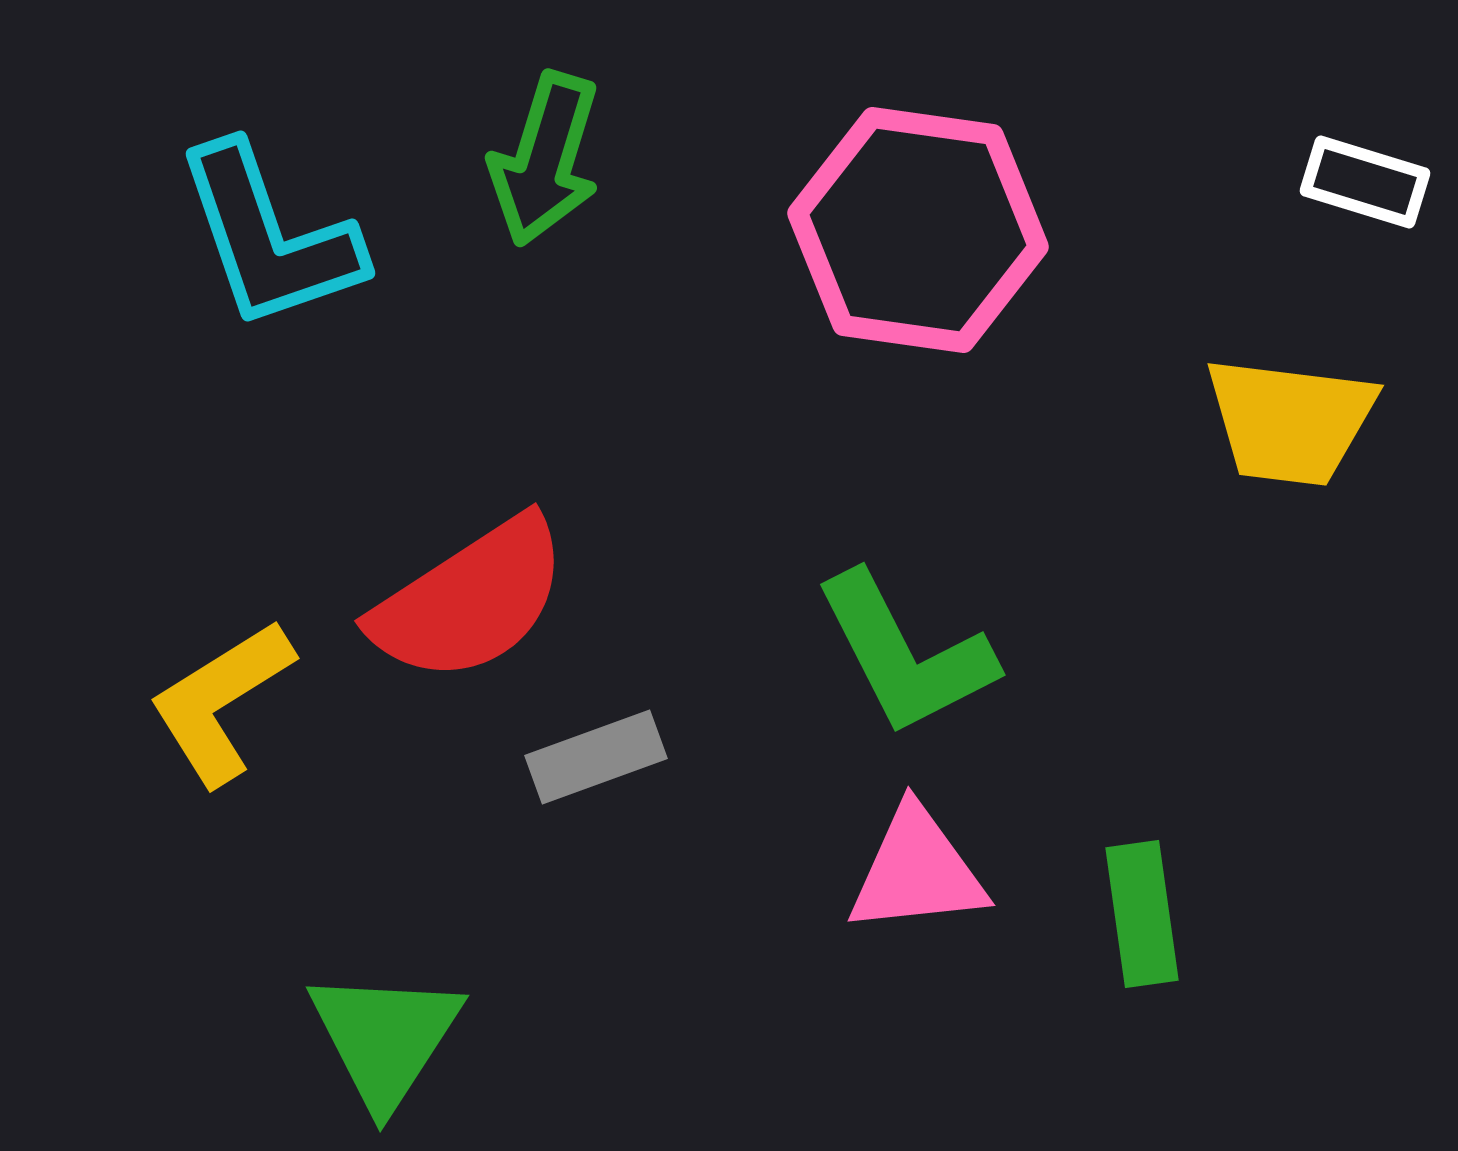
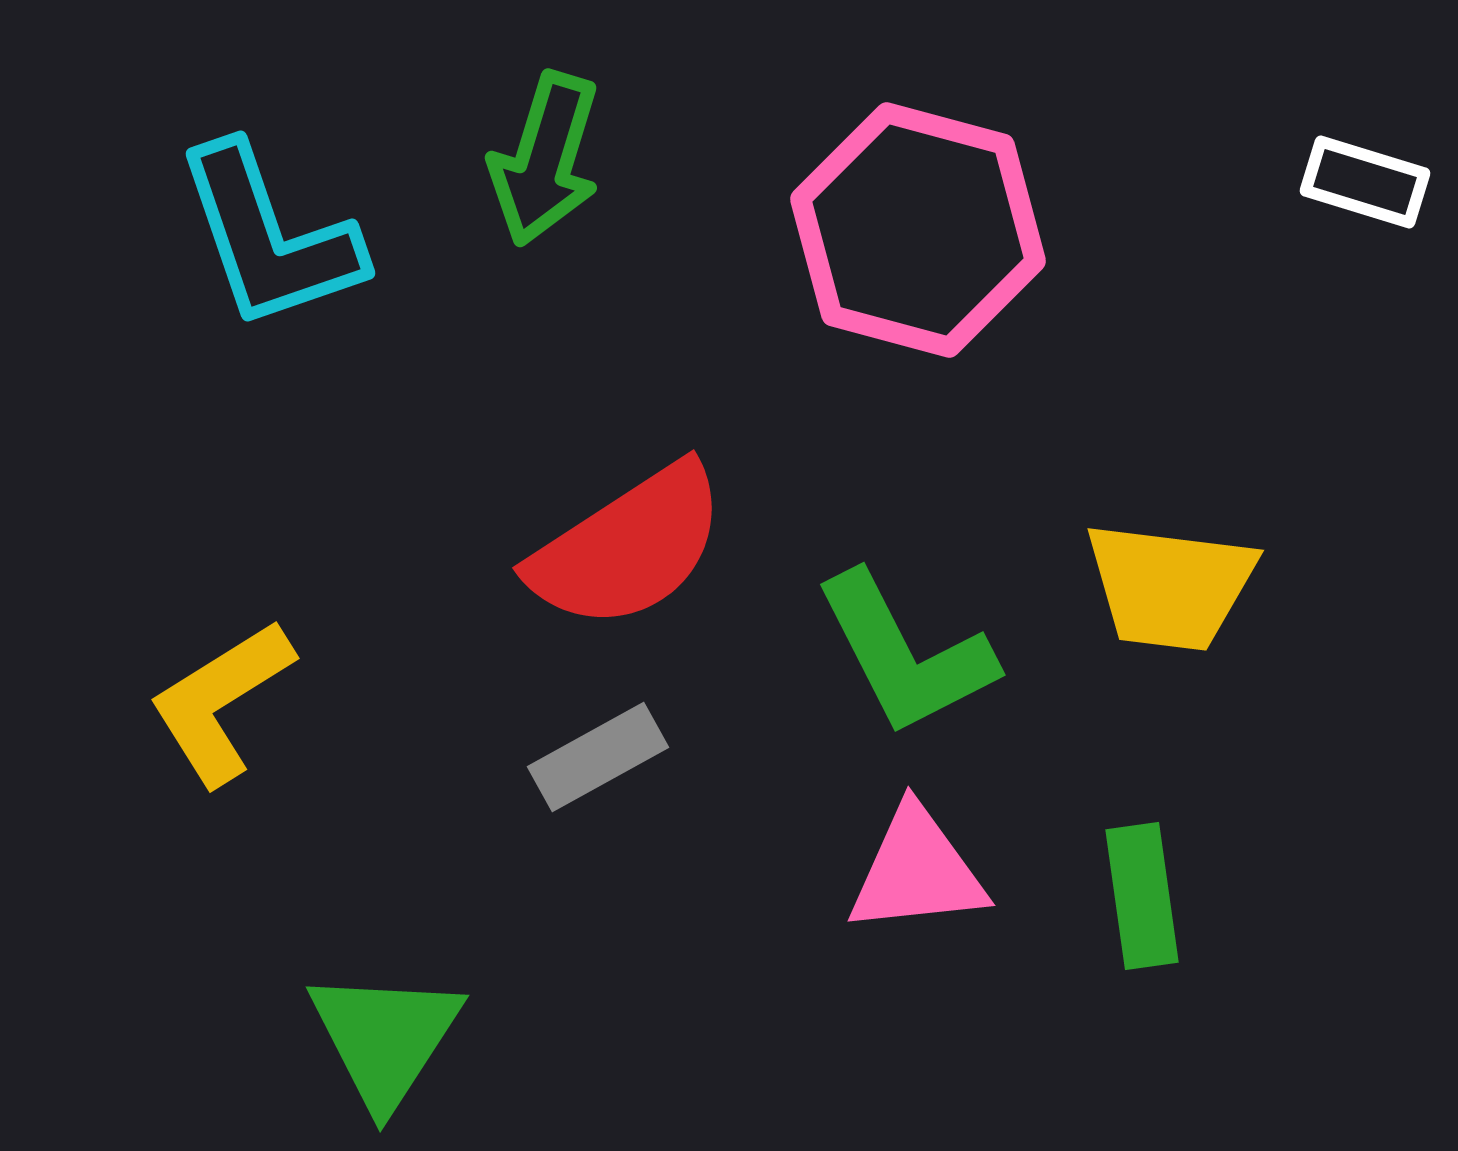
pink hexagon: rotated 7 degrees clockwise
yellow trapezoid: moved 120 px left, 165 px down
red semicircle: moved 158 px right, 53 px up
gray rectangle: moved 2 px right; rotated 9 degrees counterclockwise
green rectangle: moved 18 px up
